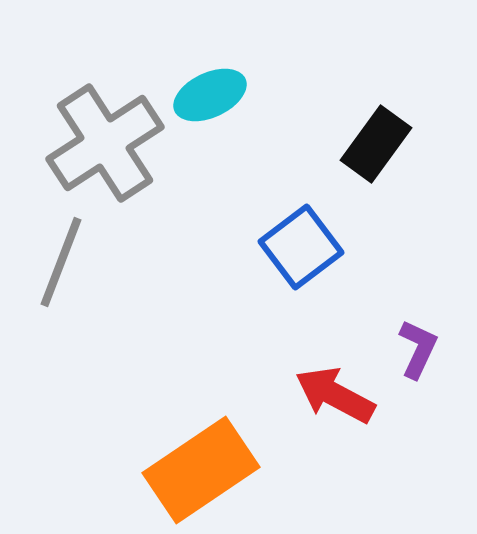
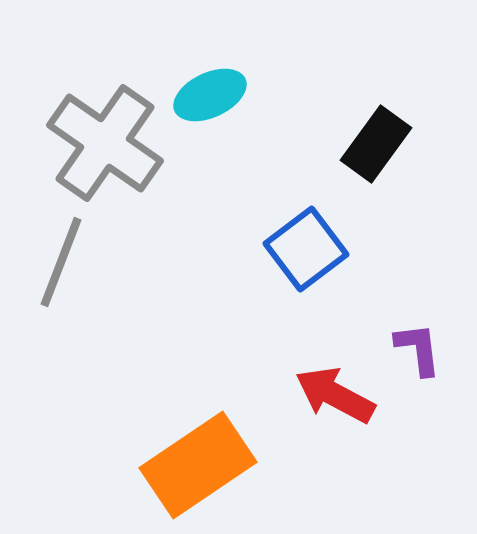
gray cross: rotated 22 degrees counterclockwise
blue square: moved 5 px right, 2 px down
purple L-shape: rotated 32 degrees counterclockwise
orange rectangle: moved 3 px left, 5 px up
